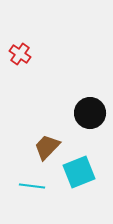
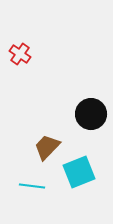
black circle: moved 1 px right, 1 px down
